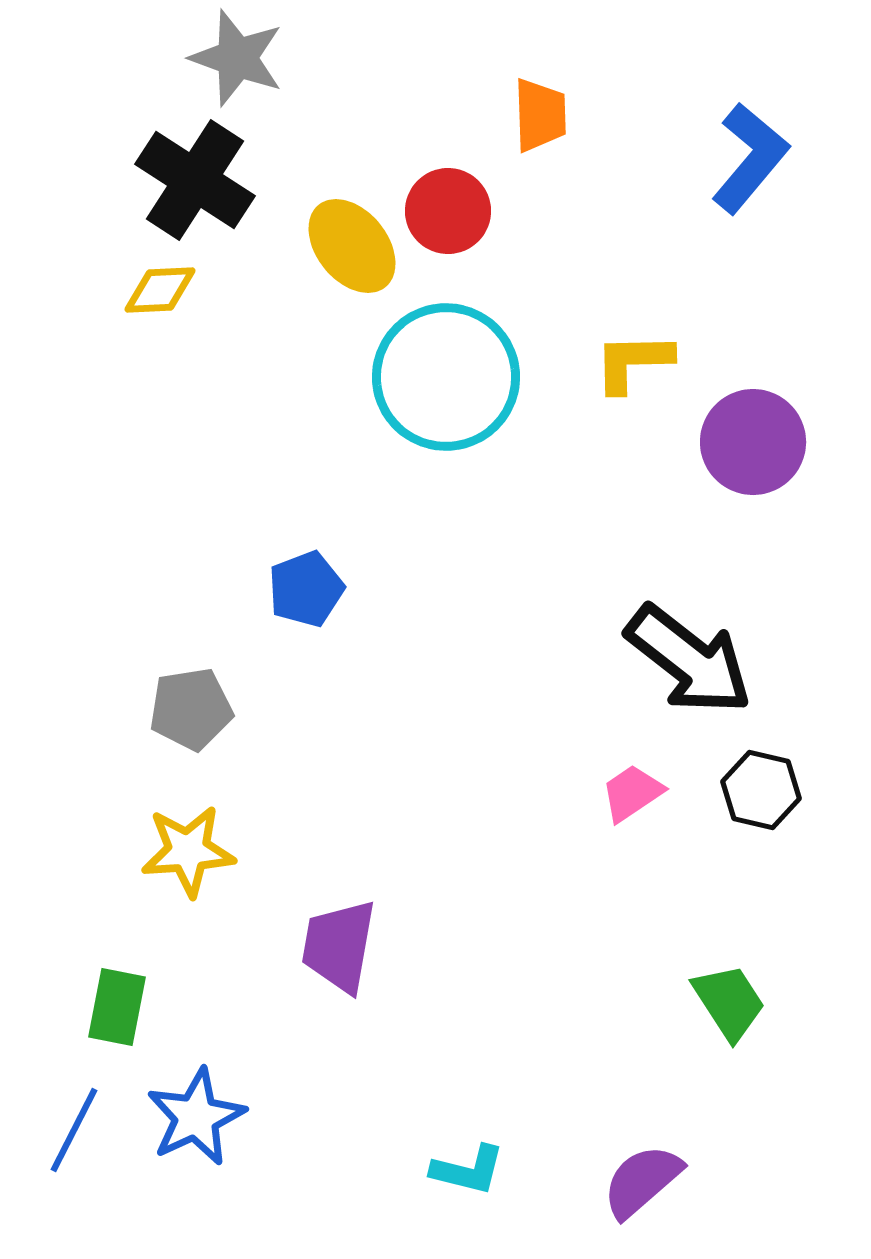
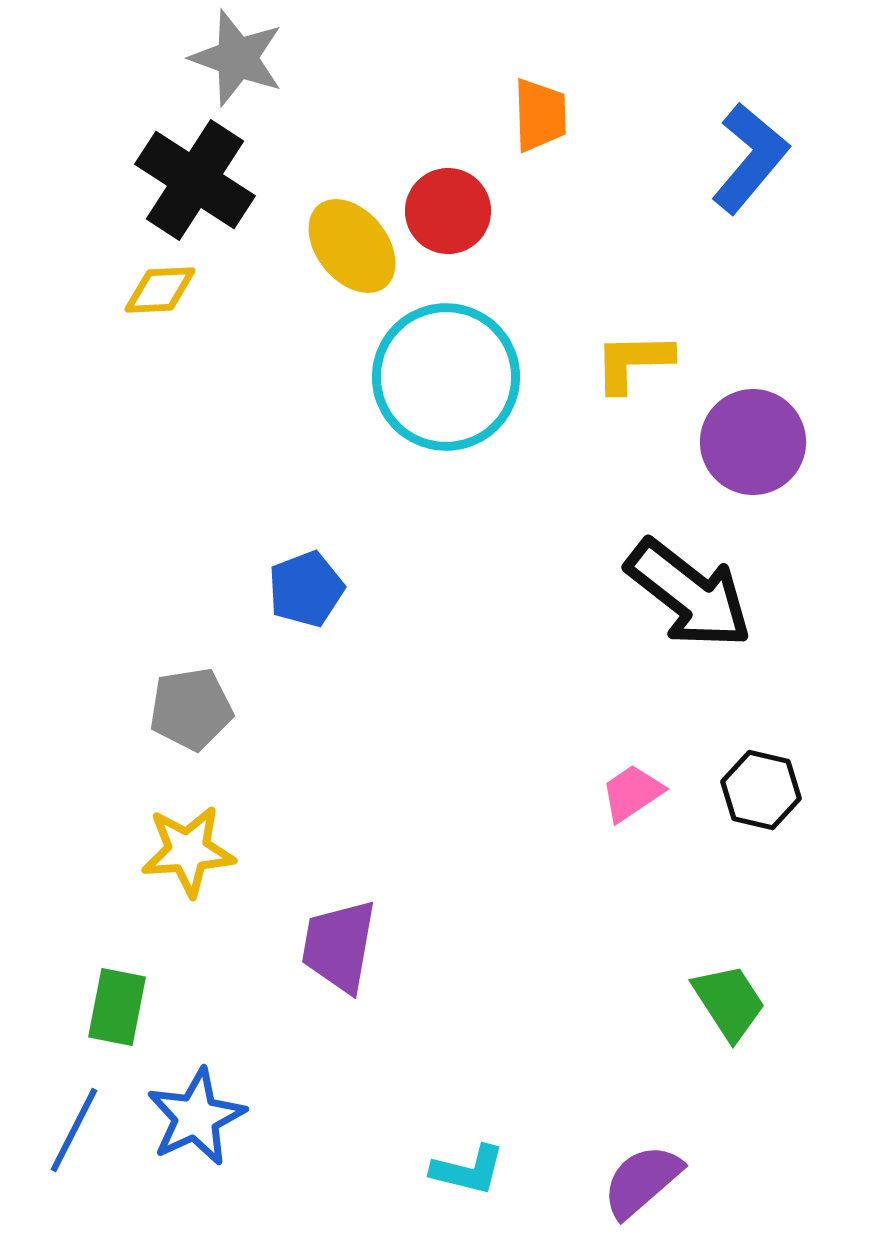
black arrow: moved 66 px up
